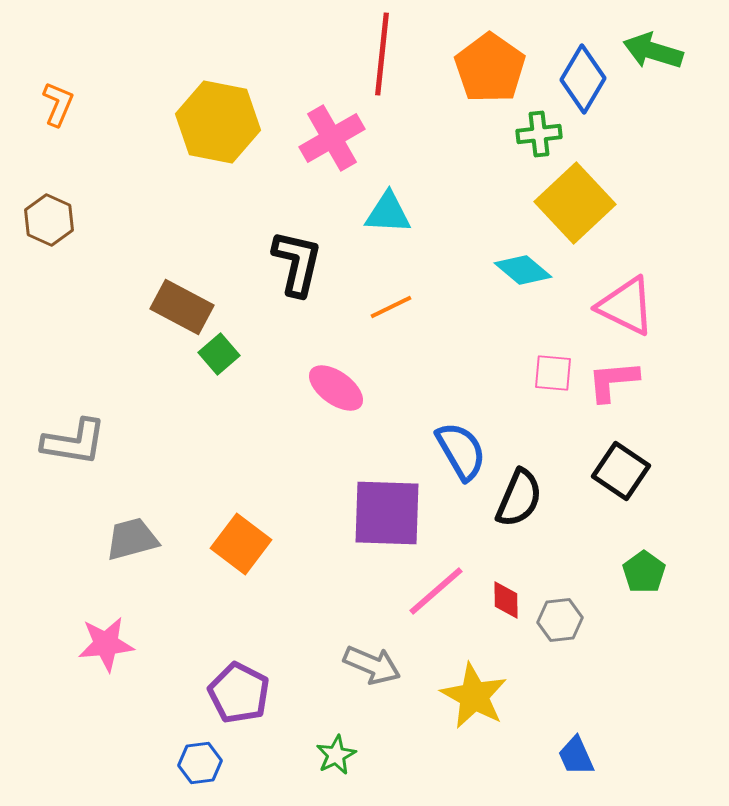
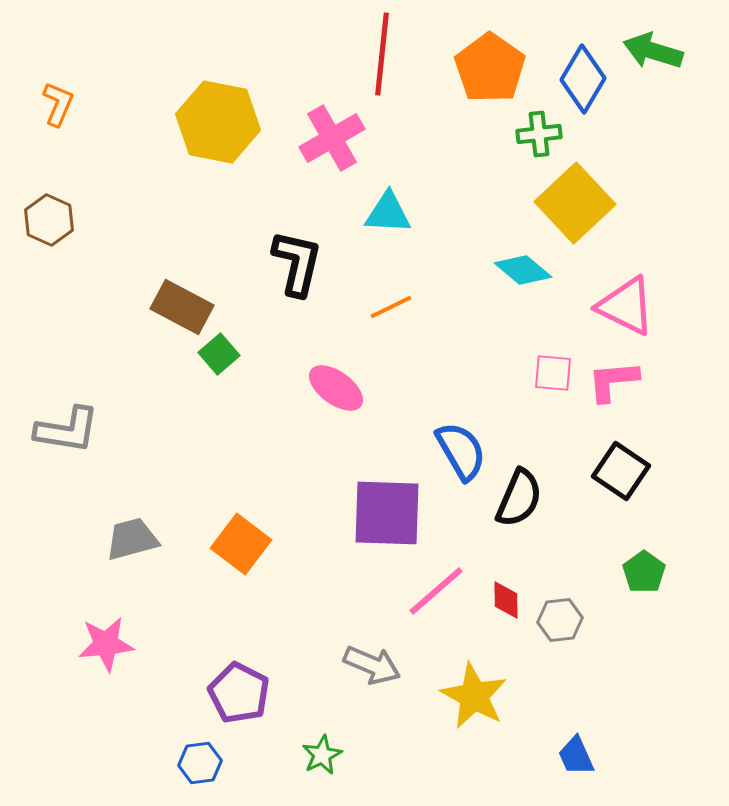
gray L-shape: moved 7 px left, 12 px up
green star: moved 14 px left
